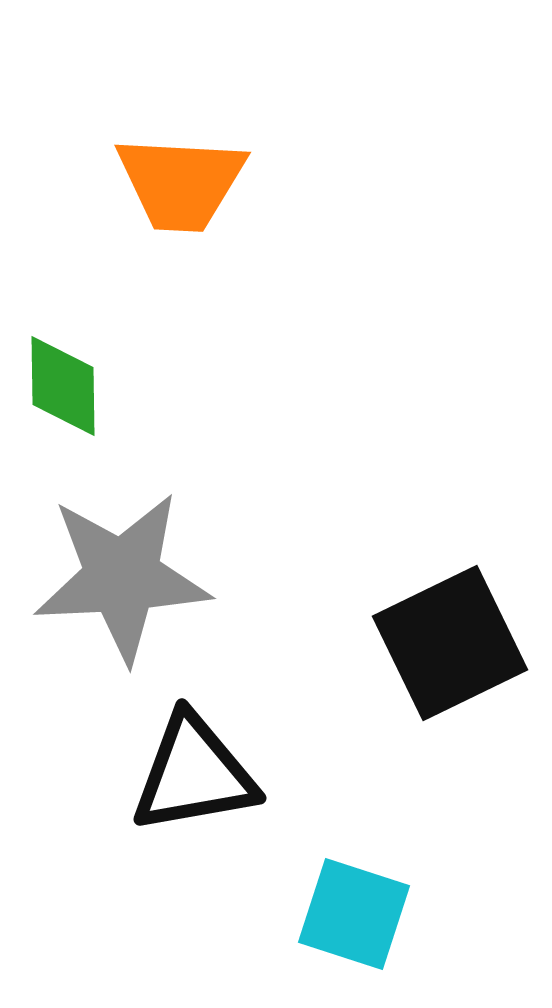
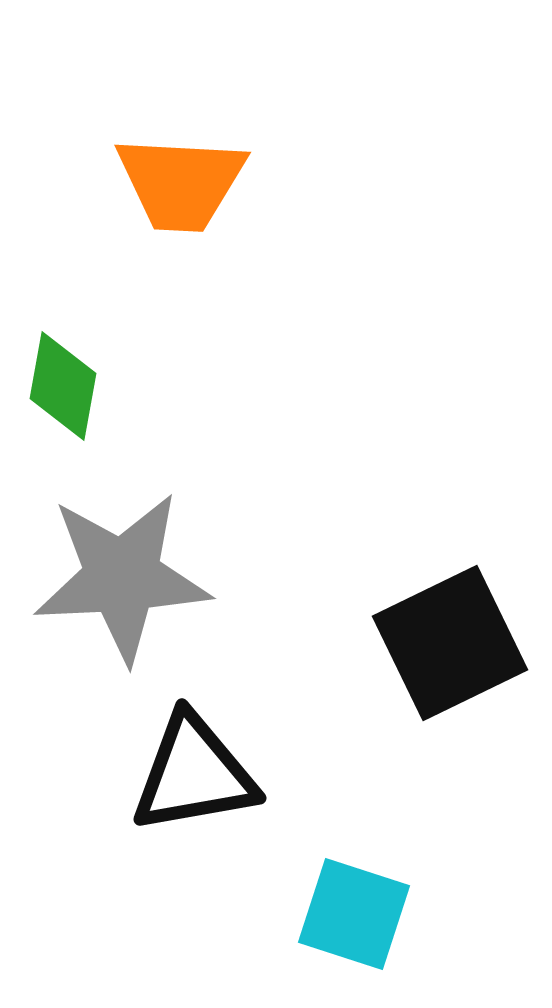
green diamond: rotated 11 degrees clockwise
